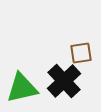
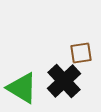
green triangle: rotated 44 degrees clockwise
